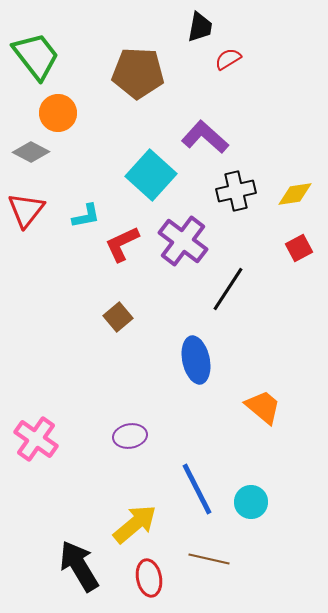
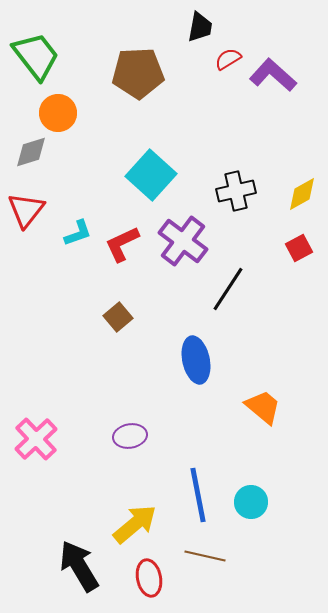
brown pentagon: rotated 6 degrees counterclockwise
purple L-shape: moved 68 px right, 62 px up
gray diamond: rotated 45 degrees counterclockwise
yellow diamond: moved 7 px right; rotated 21 degrees counterclockwise
cyan L-shape: moved 8 px left, 17 px down; rotated 8 degrees counterclockwise
pink cross: rotated 12 degrees clockwise
blue line: moved 1 px right, 6 px down; rotated 16 degrees clockwise
brown line: moved 4 px left, 3 px up
